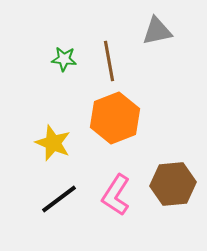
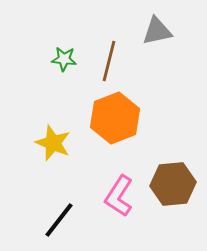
brown line: rotated 24 degrees clockwise
pink L-shape: moved 3 px right, 1 px down
black line: moved 21 px down; rotated 15 degrees counterclockwise
